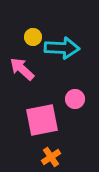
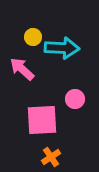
pink square: rotated 8 degrees clockwise
